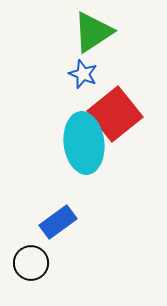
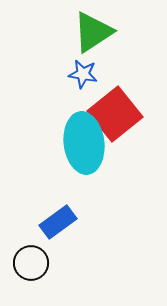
blue star: rotated 12 degrees counterclockwise
